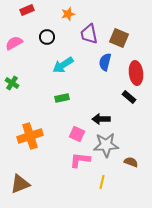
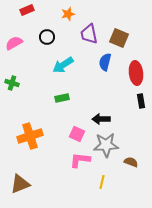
green cross: rotated 16 degrees counterclockwise
black rectangle: moved 12 px right, 4 px down; rotated 40 degrees clockwise
